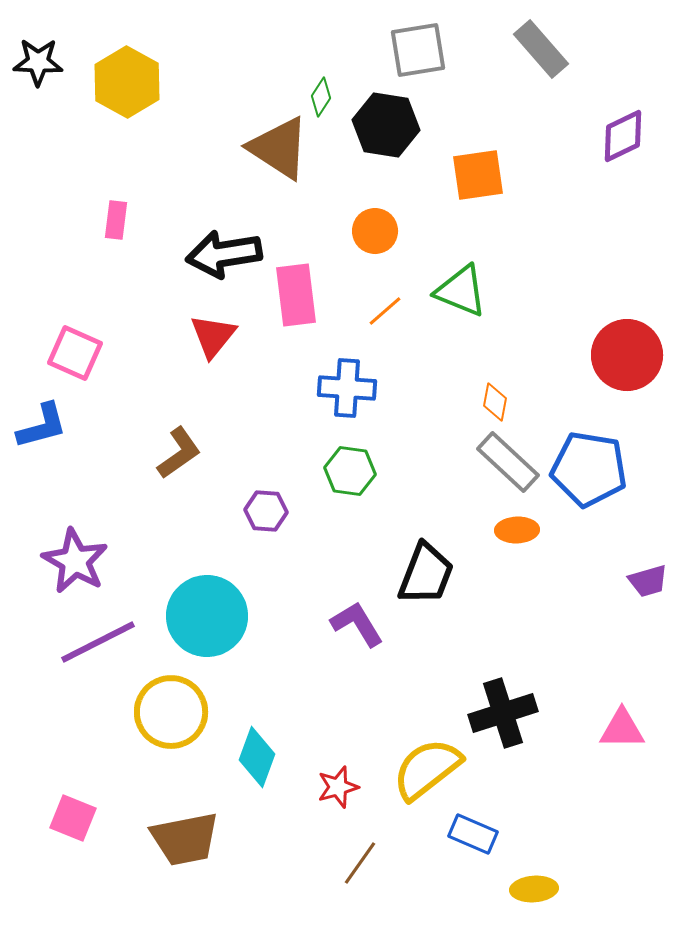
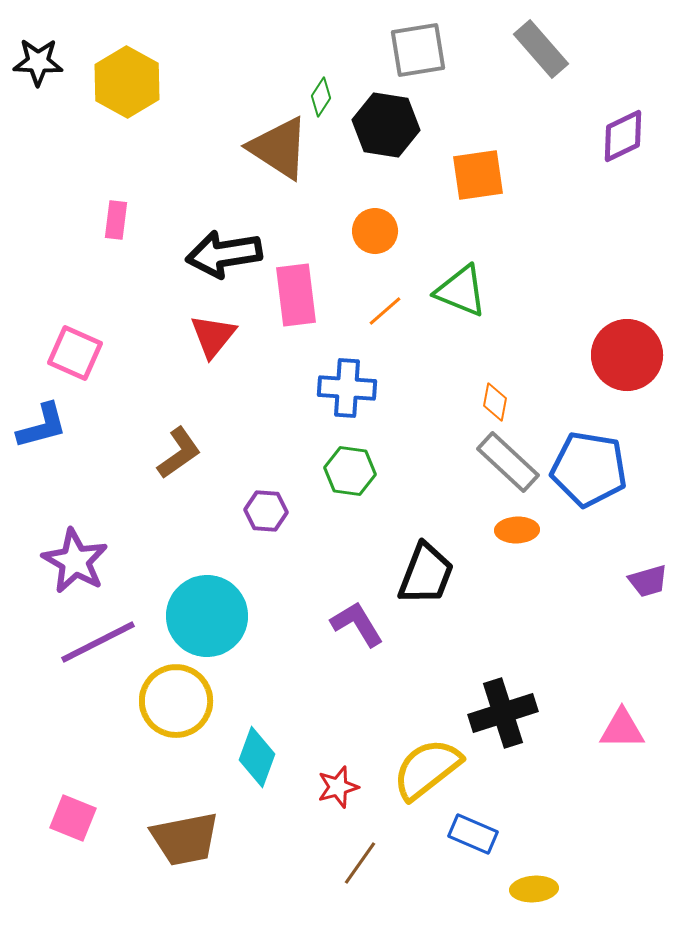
yellow circle at (171, 712): moved 5 px right, 11 px up
